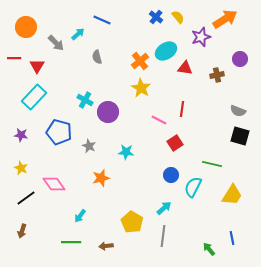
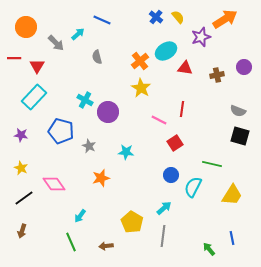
purple circle at (240, 59): moved 4 px right, 8 px down
blue pentagon at (59, 132): moved 2 px right, 1 px up
black line at (26, 198): moved 2 px left
green line at (71, 242): rotated 66 degrees clockwise
